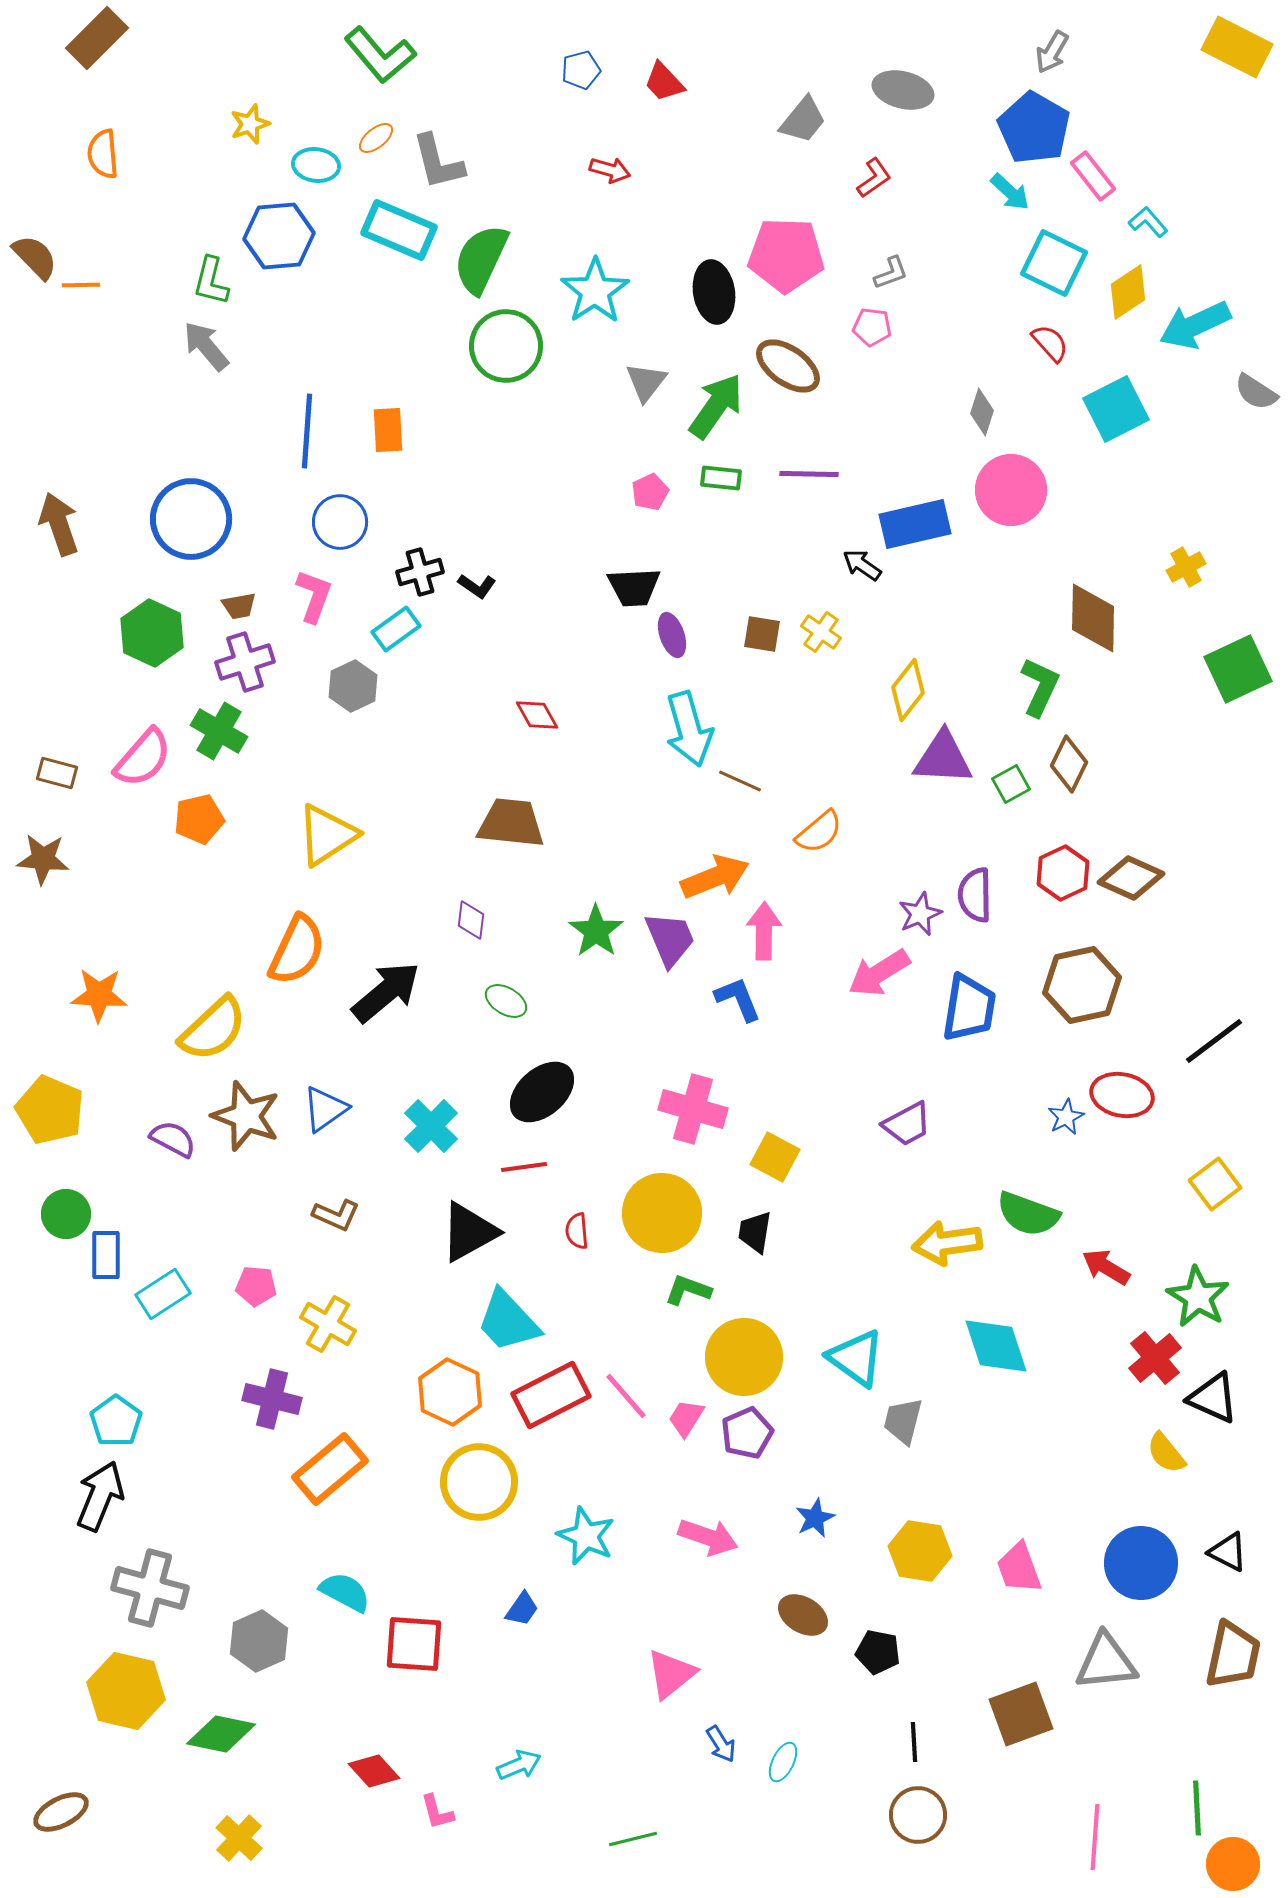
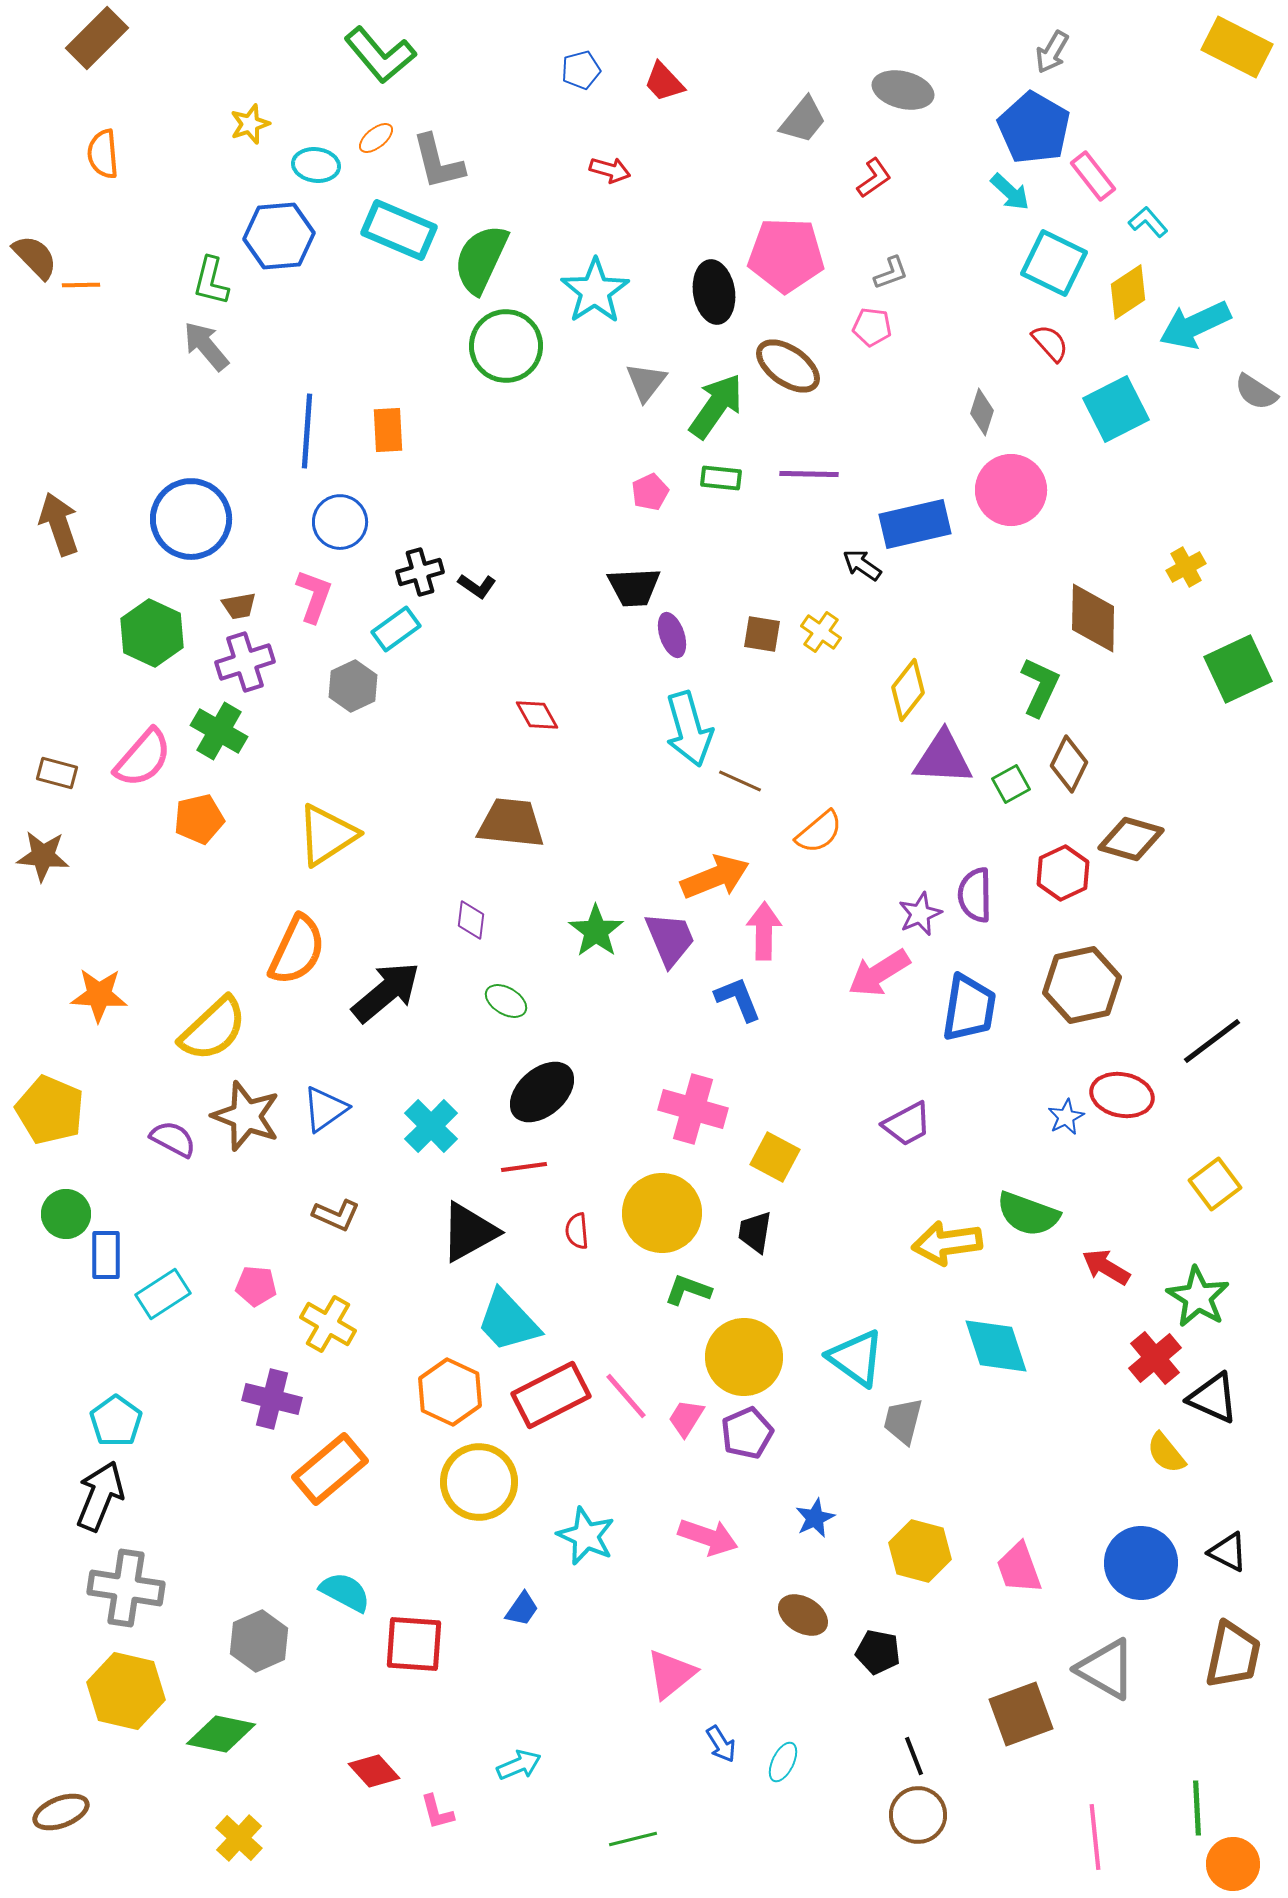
brown star at (43, 859): moved 3 px up
brown diamond at (1131, 878): moved 39 px up; rotated 8 degrees counterclockwise
black line at (1214, 1041): moved 2 px left
yellow hexagon at (920, 1551): rotated 6 degrees clockwise
gray cross at (150, 1588): moved 24 px left; rotated 6 degrees counterclockwise
gray triangle at (1106, 1662): moved 7 px down; rotated 36 degrees clockwise
black line at (914, 1742): moved 14 px down; rotated 18 degrees counterclockwise
brown ellipse at (61, 1812): rotated 6 degrees clockwise
pink line at (1095, 1837): rotated 10 degrees counterclockwise
